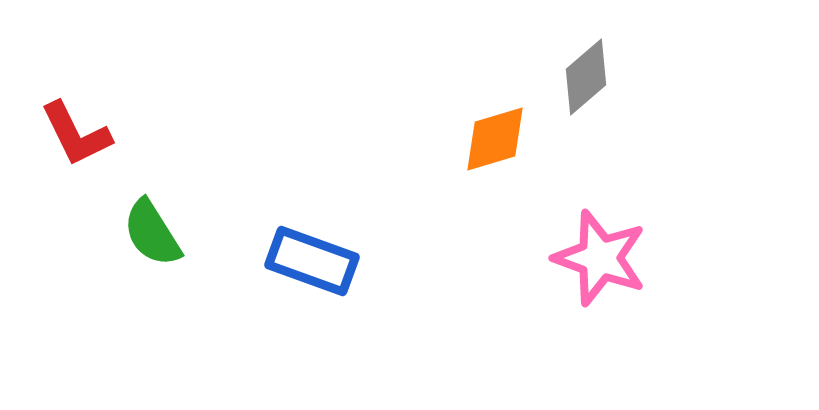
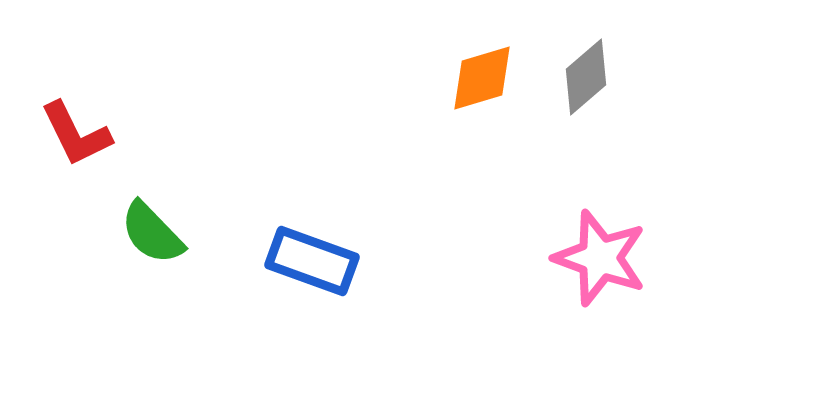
orange diamond: moved 13 px left, 61 px up
green semicircle: rotated 12 degrees counterclockwise
